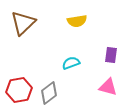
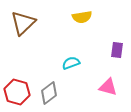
yellow semicircle: moved 5 px right, 4 px up
purple rectangle: moved 6 px right, 5 px up
red hexagon: moved 2 px left, 2 px down; rotated 25 degrees clockwise
